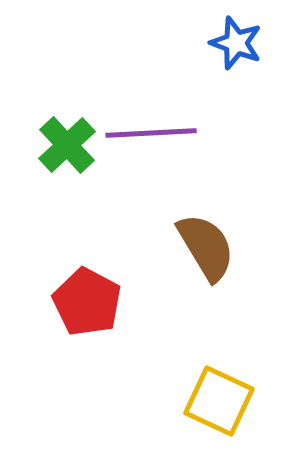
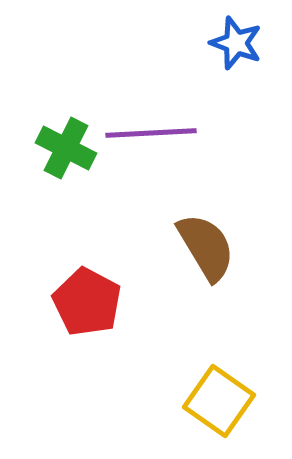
green cross: moved 1 px left, 3 px down; rotated 20 degrees counterclockwise
yellow square: rotated 10 degrees clockwise
